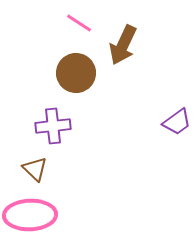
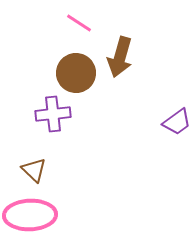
brown arrow: moved 3 px left, 12 px down; rotated 9 degrees counterclockwise
purple cross: moved 12 px up
brown triangle: moved 1 px left, 1 px down
